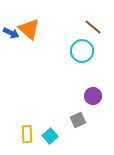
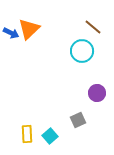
orange triangle: rotated 35 degrees clockwise
purple circle: moved 4 px right, 3 px up
